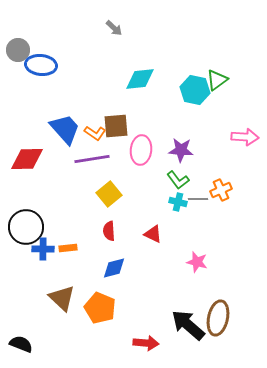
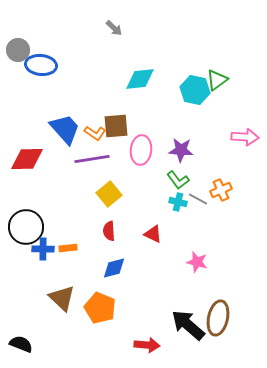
gray line: rotated 30 degrees clockwise
red arrow: moved 1 px right, 2 px down
